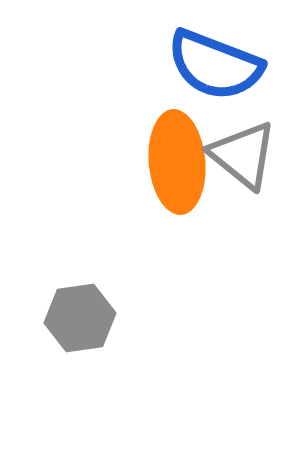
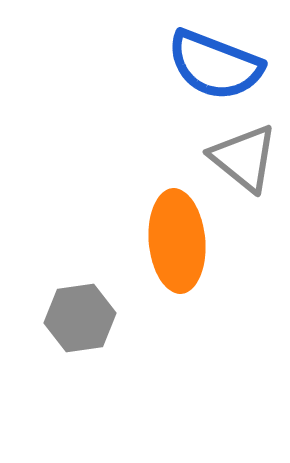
gray triangle: moved 1 px right, 3 px down
orange ellipse: moved 79 px down
